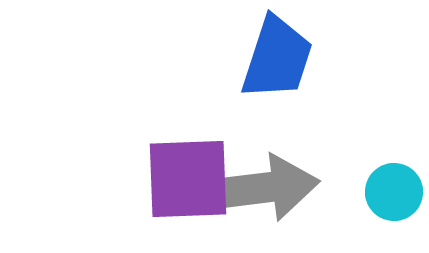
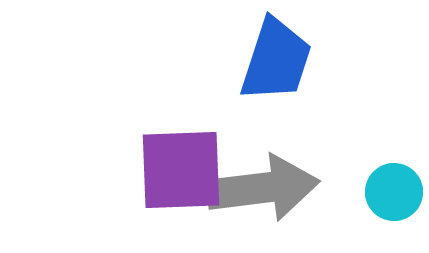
blue trapezoid: moved 1 px left, 2 px down
purple square: moved 7 px left, 9 px up
